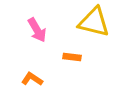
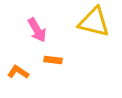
orange rectangle: moved 19 px left, 3 px down
orange L-shape: moved 14 px left, 7 px up
